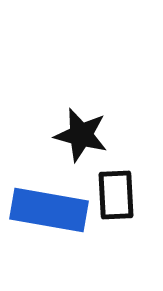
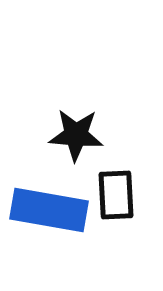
black star: moved 5 px left; rotated 10 degrees counterclockwise
